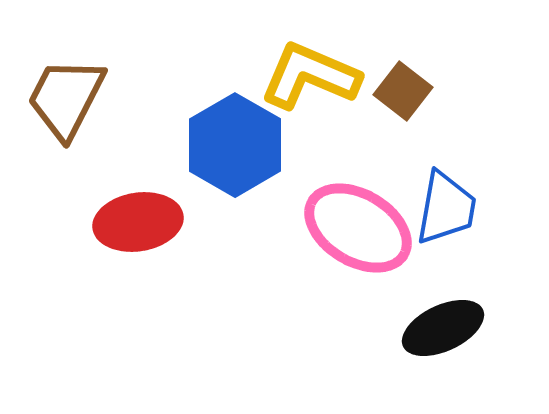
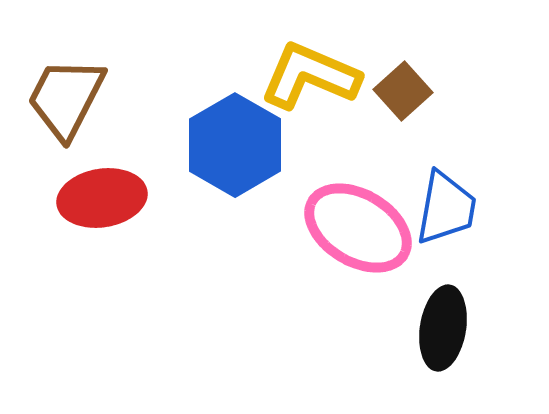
brown square: rotated 10 degrees clockwise
red ellipse: moved 36 px left, 24 px up
black ellipse: rotated 56 degrees counterclockwise
